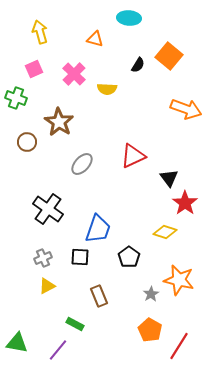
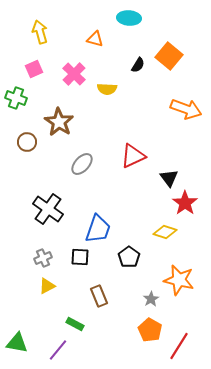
gray star: moved 5 px down
